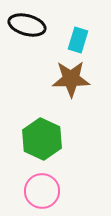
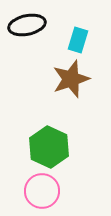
black ellipse: rotated 27 degrees counterclockwise
brown star: rotated 18 degrees counterclockwise
green hexagon: moved 7 px right, 8 px down
